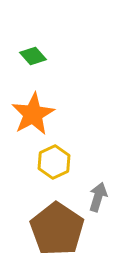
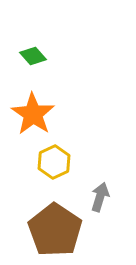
orange star: rotated 9 degrees counterclockwise
gray arrow: moved 2 px right
brown pentagon: moved 2 px left, 1 px down
